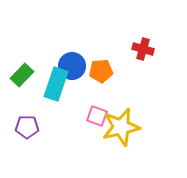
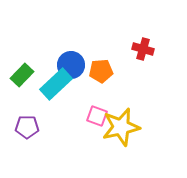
blue circle: moved 1 px left, 1 px up
cyan rectangle: rotated 28 degrees clockwise
